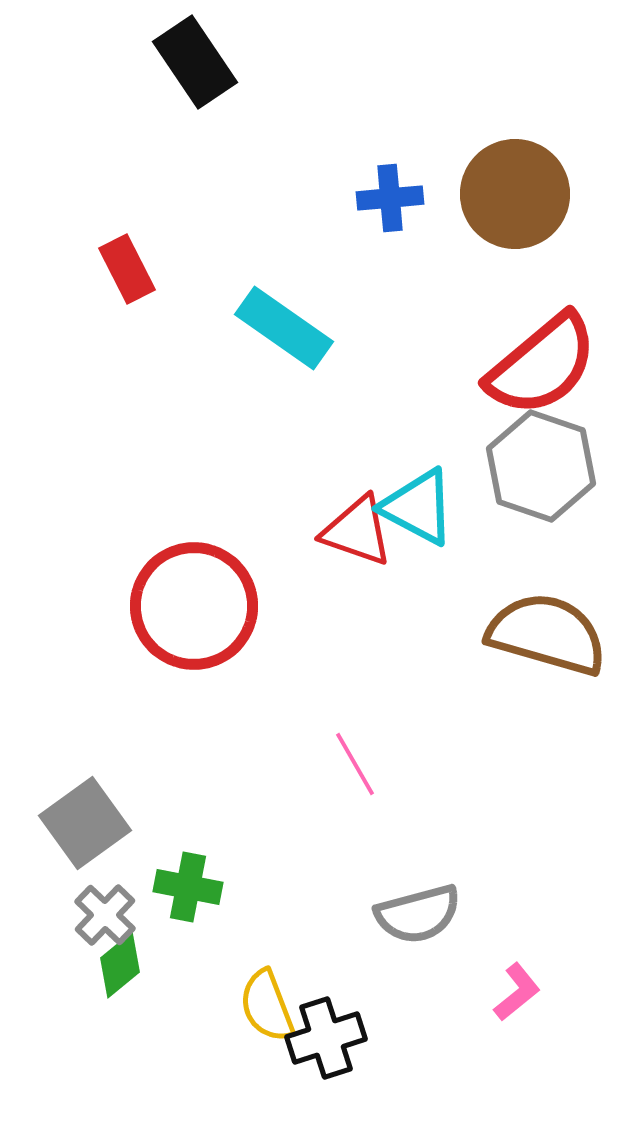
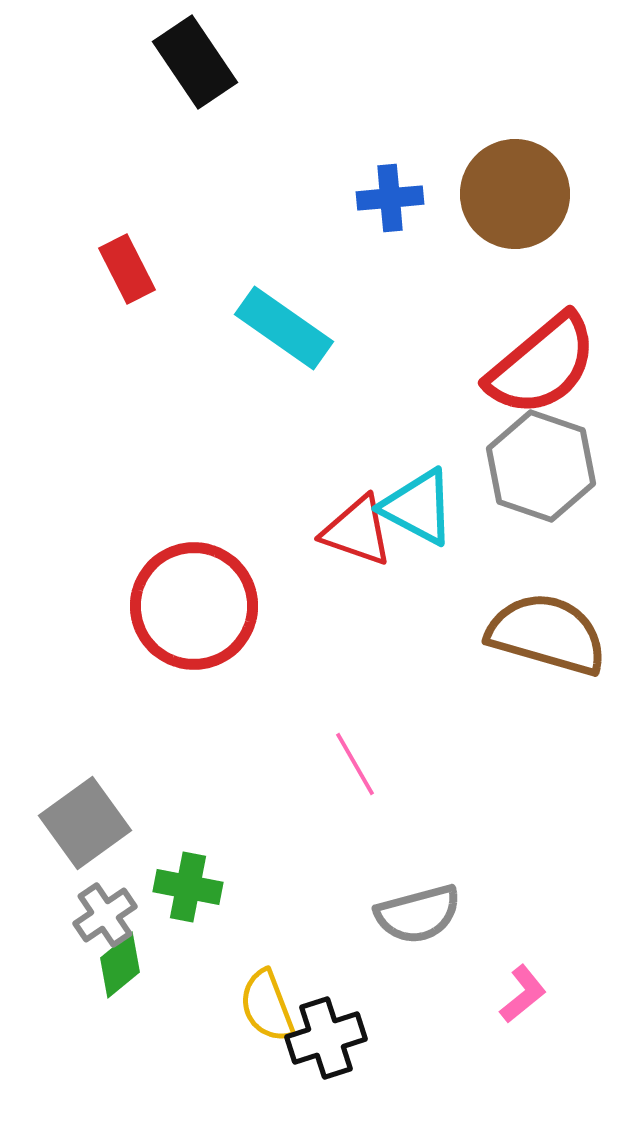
gray cross: rotated 12 degrees clockwise
pink L-shape: moved 6 px right, 2 px down
